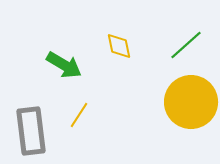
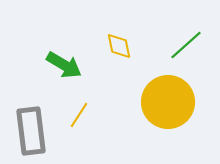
yellow circle: moved 23 px left
